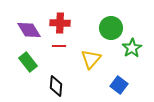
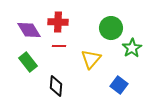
red cross: moved 2 px left, 1 px up
